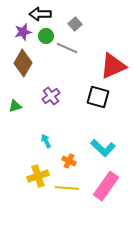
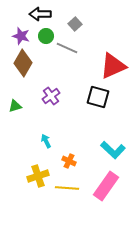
purple star: moved 2 px left, 4 px down; rotated 30 degrees clockwise
cyan L-shape: moved 10 px right, 2 px down
